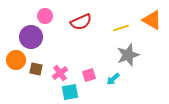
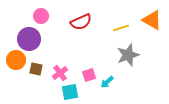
pink circle: moved 4 px left
purple circle: moved 2 px left, 2 px down
cyan arrow: moved 6 px left, 3 px down
